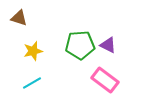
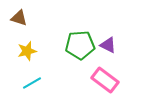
yellow star: moved 6 px left
